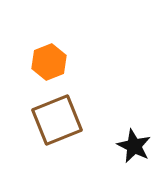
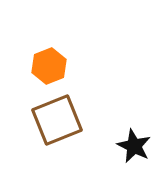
orange hexagon: moved 4 px down
